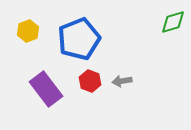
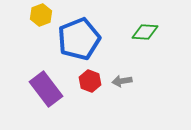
green diamond: moved 28 px left, 10 px down; rotated 20 degrees clockwise
yellow hexagon: moved 13 px right, 16 px up
